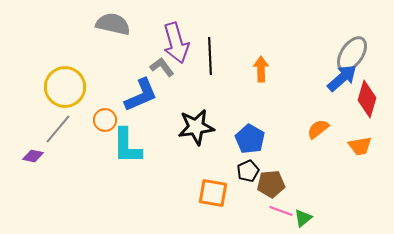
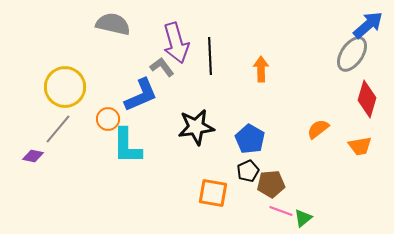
blue arrow: moved 26 px right, 53 px up
orange circle: moved 3 px right, 1 px up
